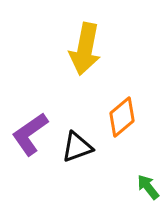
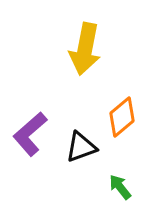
purple L-shape: rotated 6 degrees counterclockwise
black triangle: moved 4 px right
green arrow: moved 28 px left
